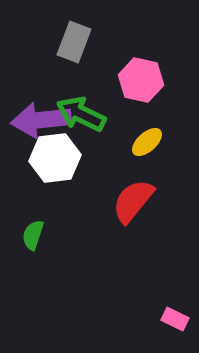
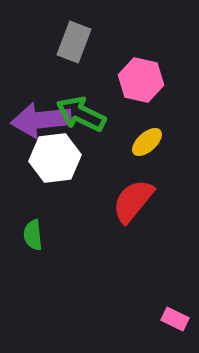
green semicircle: rotated 24 degrees counterclockwise
